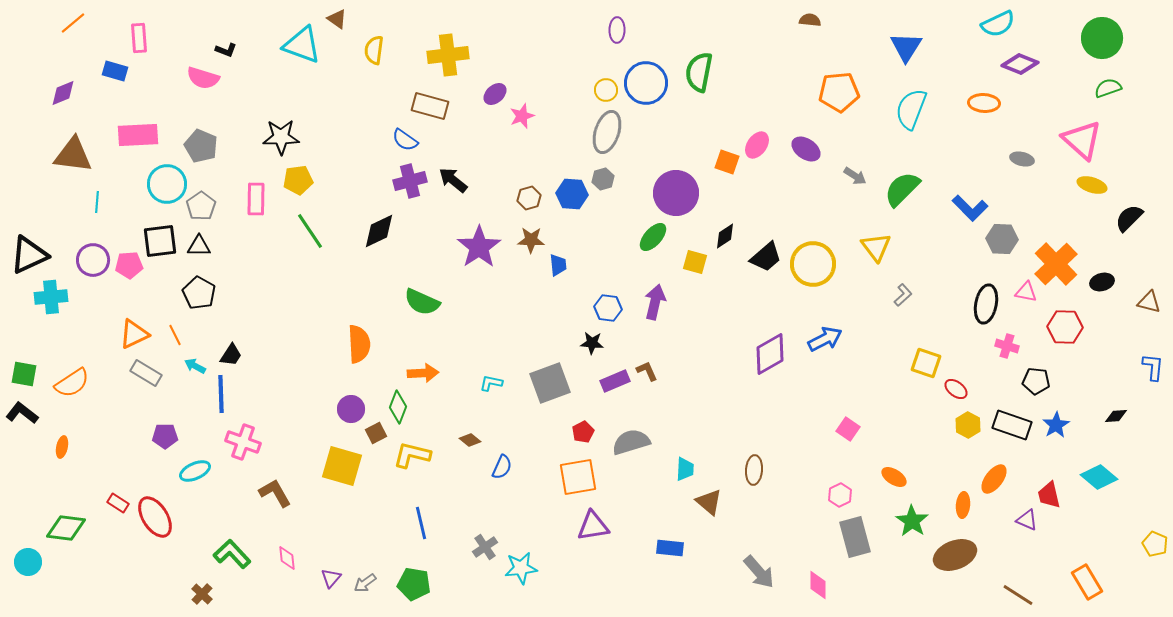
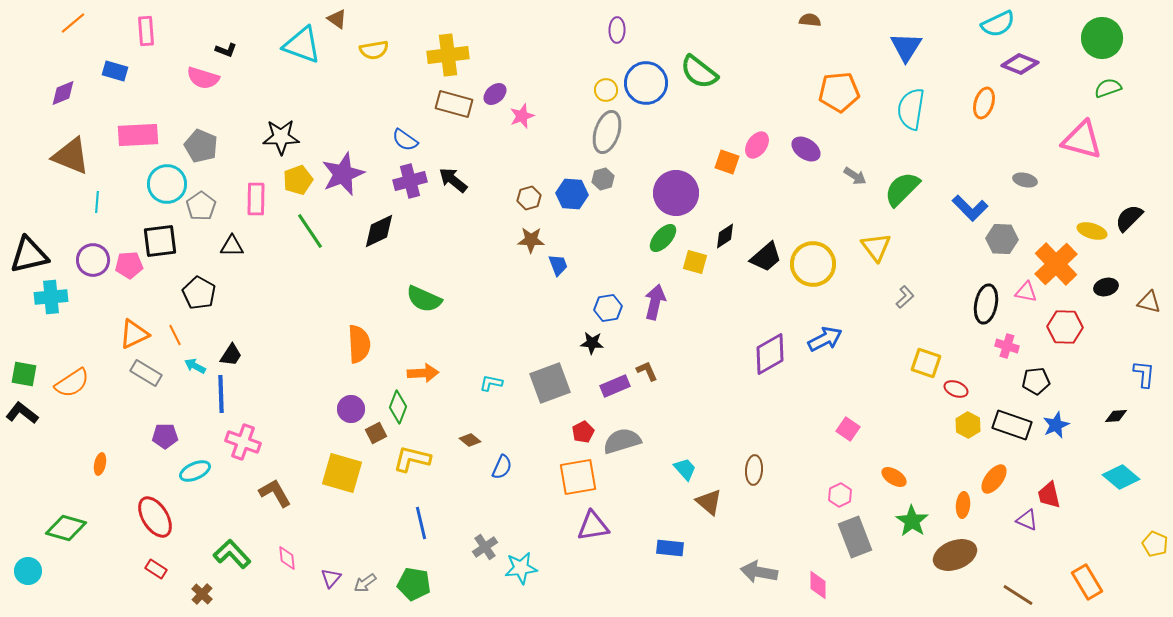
pink rectangle at (139, 38): moved 7 px right, 7 px up
yellow semicircle at (374, 50): rotated 108 degrees counterclockwise
green semicircle at (699, 72): rotated 63 degrees counterclockwise
orange ellipse at (984, 103): rotated 76 degrees counterclockwise
brown rectangle at (430, 106): moved 24 px right, 2 px up
cyan semicircle at (911, 109): rotated 12 degrees counterclockwise
pink triangle at (1082, 140): rotated 27 degrees counterclockwise
brown triangle at (73, 155): moved 2 px left, 1 px down; rotated 15 degrees clockwise
gray ellipse at (1022, 159): moved 3 px right, 21 px down
yellow pentagon at (298, 180): rotated 12 degrees counterclockwise
yellow ellipse at (1092, 185): moved 46 px down
green ellipse at (653, 237): moved 10 px right, 1 px down
black triangle at (199, 246): moved 33 px right
purple star at (479, 247): moved 136 px left, 73 px up; rotated 12 degrees clockwise
black triangle at (29, 255): rotated 12 degrees clockwise
blue trapezoid at (558, 265): rotated 15 degrees counterclockwise
black ellipse at (1102, 282): moved 4 px right, 5 px down
gray L-shape at (903, 295): moved 2 px right, 2 px down
green semicircle at (422, 302): moved 2 px right, 3 px up
blue hexagon at (608, 308): rotated 16 degrees counterclockwise
blue L-shape at (1153, 367): moved 9 px left, 7 px down
purple rectangle at (615, 381): moved 5 px down
black pentagon at (1036, 381): rotated 12 degrees counterclockwise
red ellipse at (956, 389): rotated 15 degrees counterclockwise
blue star at (1056, 425): rotated 8 degrees clockwise
gray semicircle at (631, 442): moved 9 px left, 1 px up
orange ellipse at (62, 447): moved 38 px right, 17 px down
yellow L-shape at (412, 455): moved 4 px down
yellow square at (342, 466): moved 7 px down
cyan trapezoid at (685, 469): rotated 45 degrees counterclockwise
cyan diamond at (1099, 477): moved 22 px right
red rectangle at (118, 503): moved 38 px right, 66 px down
green diamond at (66, 528): rotated 9 degrees clockwise
gray rectangle at (855, 537): rotated 6 degrees counterclockwise
cyan circle at (28, 562): moved 9 px down
gray arrow at (759, 572): rotated 141 degrees clockwise
